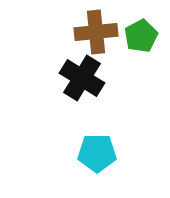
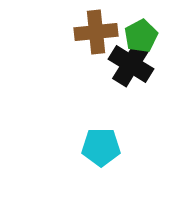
black cross: moved 49 px right, 14 px up
cyan pentagon: moved 4 px right, 6 px up
